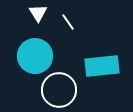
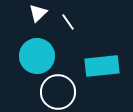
white triangle: rotated 18 degrees clockwise
cyan circle: moved 2 px right
white circle: moved 1 px left, 2 px down
